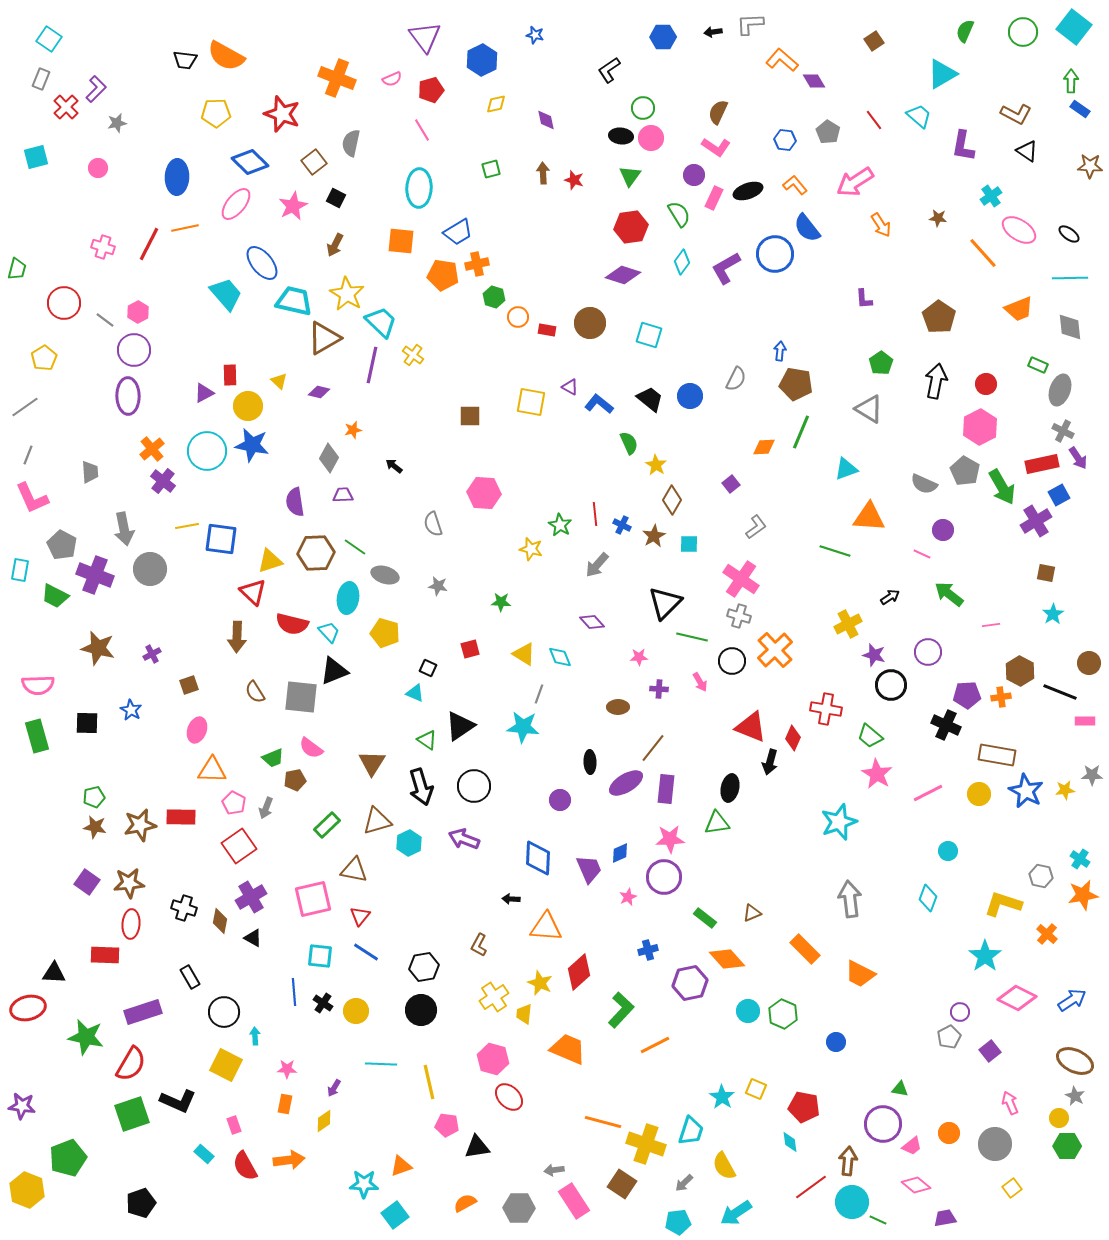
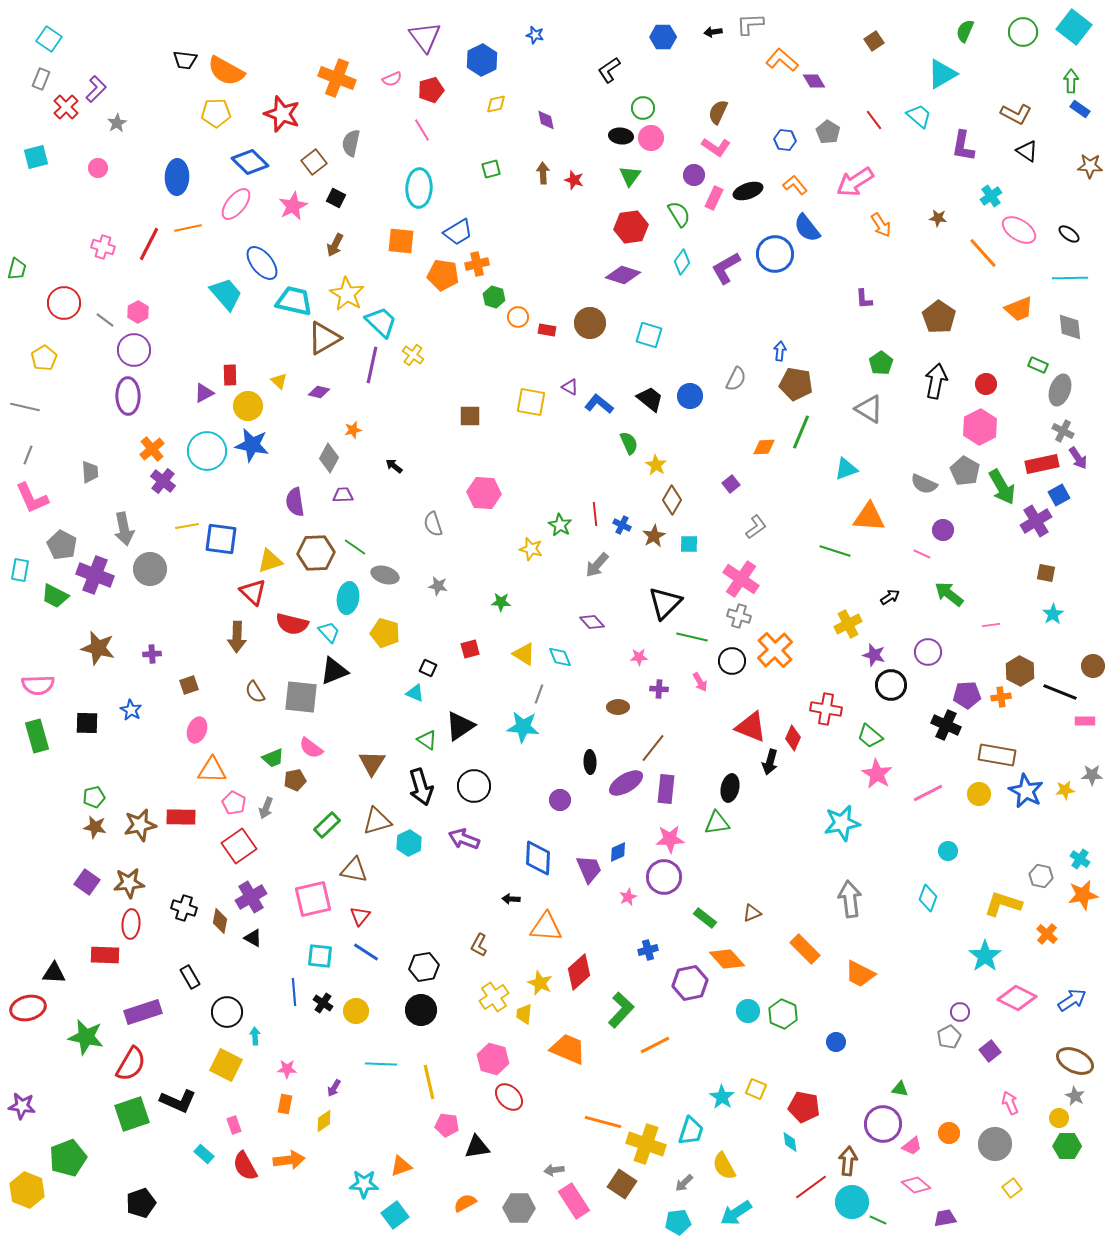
orange semicircle at (226, 56): moved 15 px down
gray star at (117, 123): rotated 18 degrees counterclockwise
orange line at (185, 228): moved 3 px right
gray line at (25, 407): rotated 48 degrees clockwise
purple cross at (152, 654): rotated 24 degrees clockwise
brown circle at (1089, 663): moved 4 px right, 3 px down
cyan star at (839, 822): moved 3 px right, 1 px down; rotated 9 degrees clockwise
blue diamond at (620, 853): moved 2 px left, 1 px up
black circle at (224, 1012): moved 3 px right
